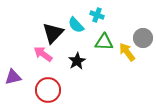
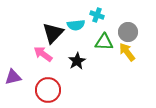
cyan semicircle: rotated 54 degrees counterclockwise
gray circle: moved 15 px left, 6 px up
